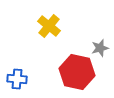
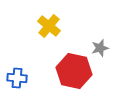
red hexagon: moved 3 px left, 1 px up
blue cross: moved 1 px up
